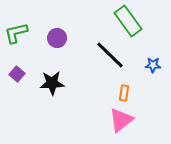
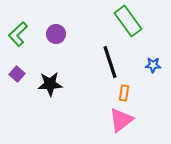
green L-shape: moved 2 px right, 1 px down; rotated 30 degrees counterclockwise
purple circle: moved 1 px left, 4 px up
black line: moved 7 px down; rotated 28 degrees clockwise
black star: moved 2 px left, 1 px down
